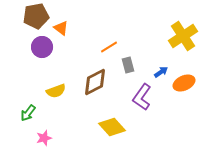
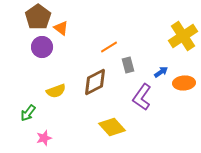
brown pentagon: moved 2 px right, 1 px down; rotated 25 degrees counterclockwise
orange ellipse: rotated 20 degrees clockwise
